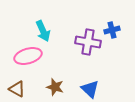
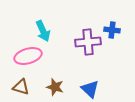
blue cross: rotated 21 degrees clockwise
purple cross: rotated 15 degrees counterclockwise
brown triangle: moved 4 px right, 2 px up; rotated 12 degrees counterclockwise
